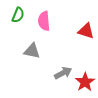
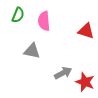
red star: rotated 18 degrees counterclockwise
